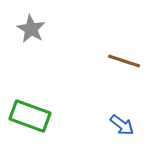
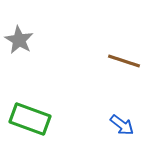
gray star: moved 12 px left, 11 px down
green rectangle: moved 3 px down
